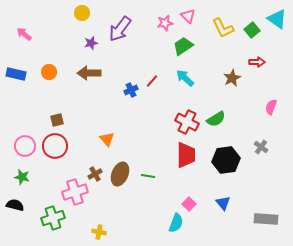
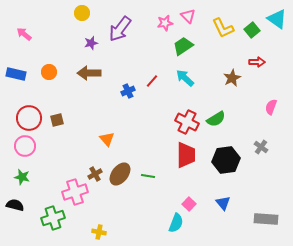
blue cross: moved 3 px left, 1 px down
red circle: moved 26 px left, 28 px up
brown ellipse: rotated 15 degrees clockwise
